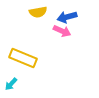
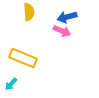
yellow semicircle: moved 9 px left; rotated 84 degrees counterclockwise
